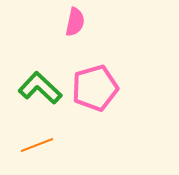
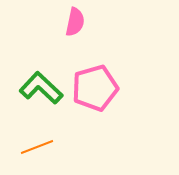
green L-shape: moved 1 px right
orange line: moved 2 px down
